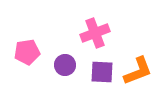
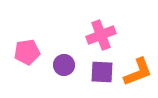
pink cross: moved 6 px right, 2 px down
purple circle: moved 1 px left
orange L-shape: moved 1 px down
